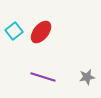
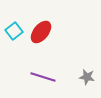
gray star: rotated 21 degrees clockwise
